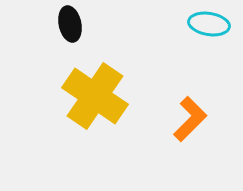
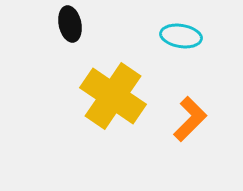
cyan ellipse: moved 28 px left, 12 px down
yellow cross: moved 18 px right
